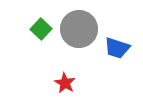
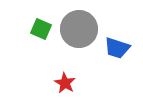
green square: rotated 20 degrees counterclockwise
